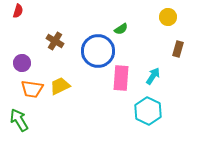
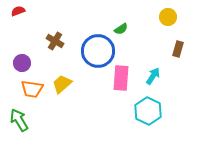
red semicircle: rotated 128 degrees counterclockwise
yellow trapezoid: moved 2 px right, 2 px up; rotated 15 degrees counterclockwise
